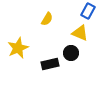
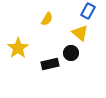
yellow triangle: rotated 18 degrees clockwise
yellow star: rotated 10 degrees counterclockwise
